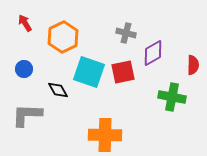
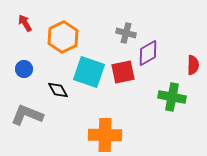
purple diamond: moved 5 px left
gray L-shape: rotated 20 degrees clockwise
